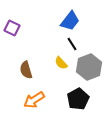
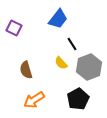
blue trapezoid: moved 12 px left, 2 px up
purple square: moved 2 px right
